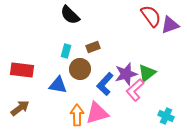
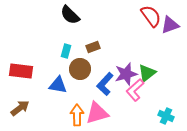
red rectangle: moved 1 px left, 1 px down
